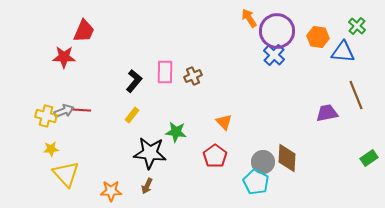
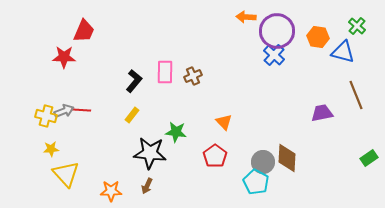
orange arrow: moved 3 px left, 1 px up; rotated 54 degrees counterclockwise
blue triangle: rotated 10 degrees clockwise
purple trapezoid: moved 5 px left
